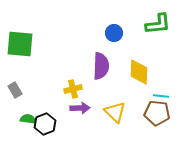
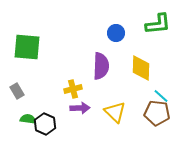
blue circle: moved 2 px right
green square: moved 7 px right, 3 px down
yellow diamond: moved 2 px right, 4 px up
gray rectangle: moved 2 px right, 1 px down
cyan line: rotated 35 degrees clockwise
black hexagon: rotated 15 degrees counterclockwise
